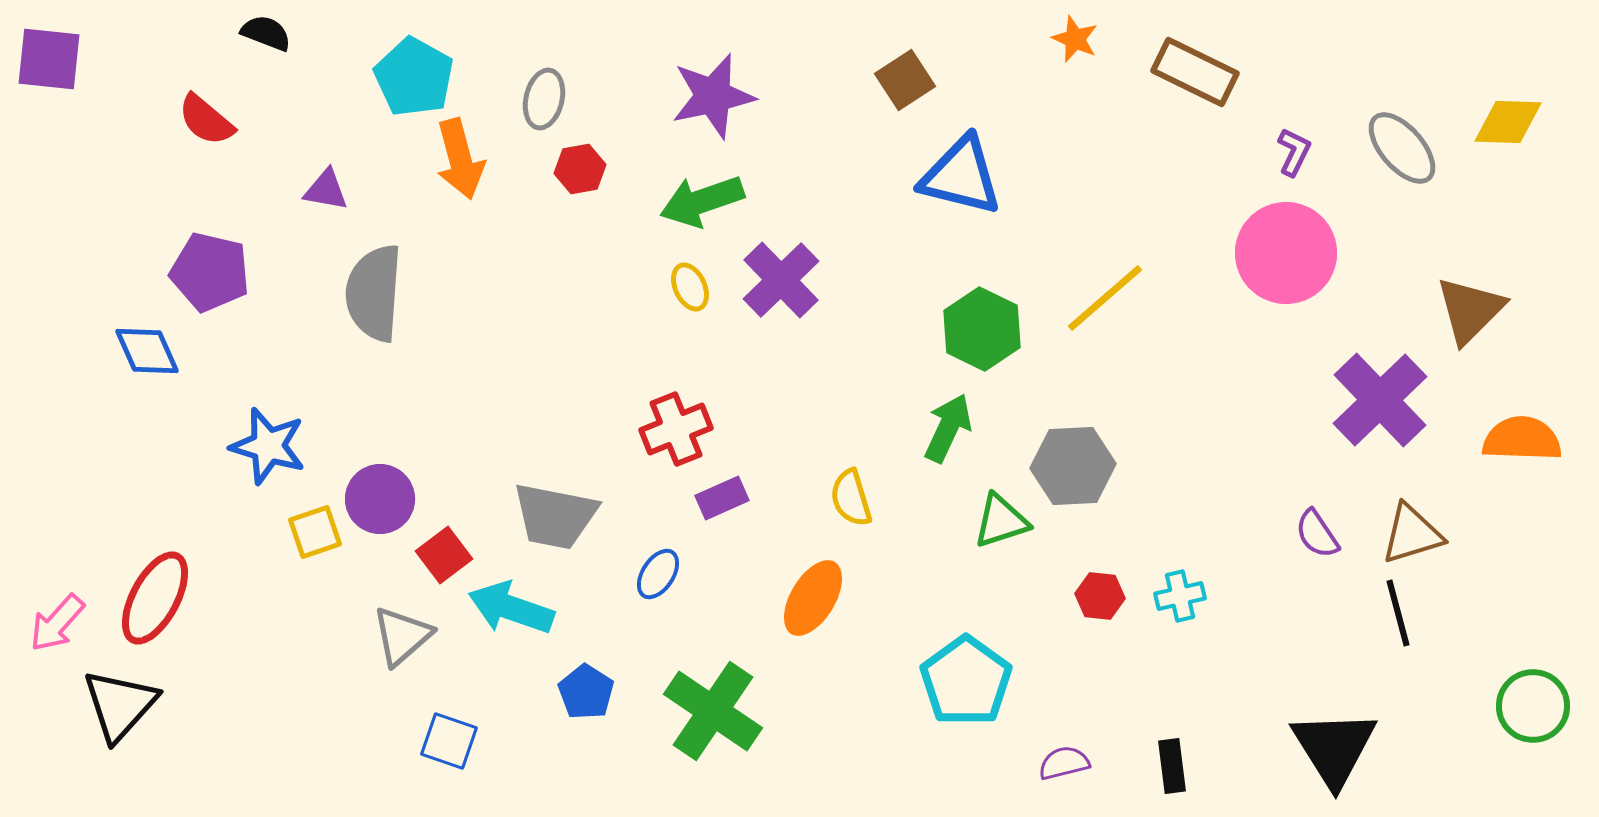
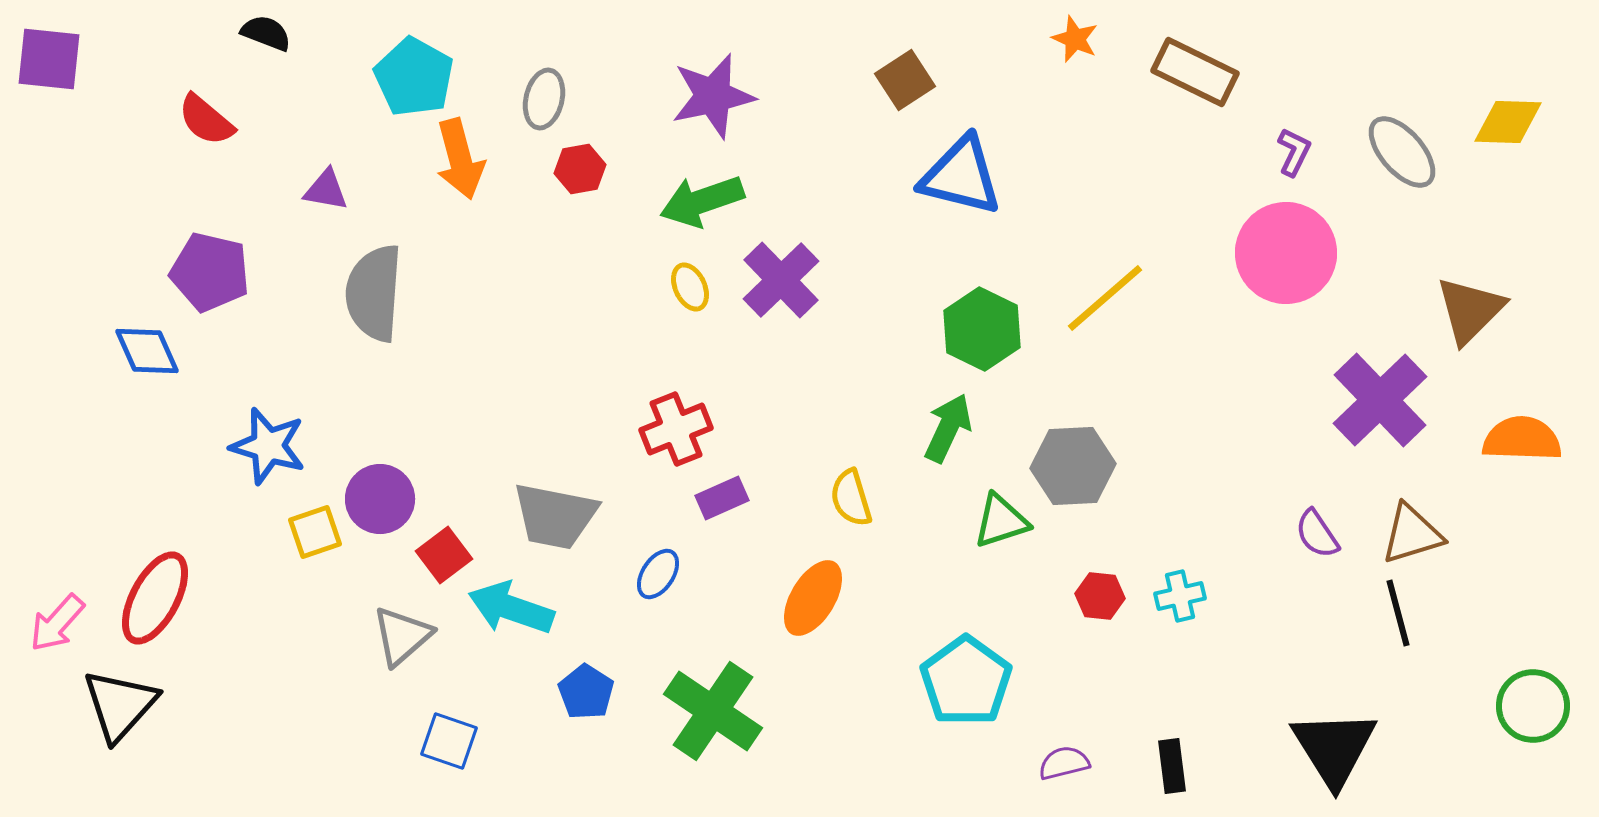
gray ellipse at (1402, 148): moved 4 px down
